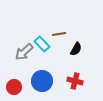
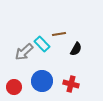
red cross: moved 4 px left, 3 px down
